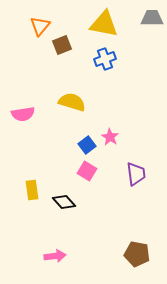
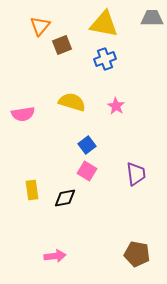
pink star: moved 6 px right, 31 px up
black diamond: moved 1 px right, 4 px up; rotated 60 degrees counterclockwise
